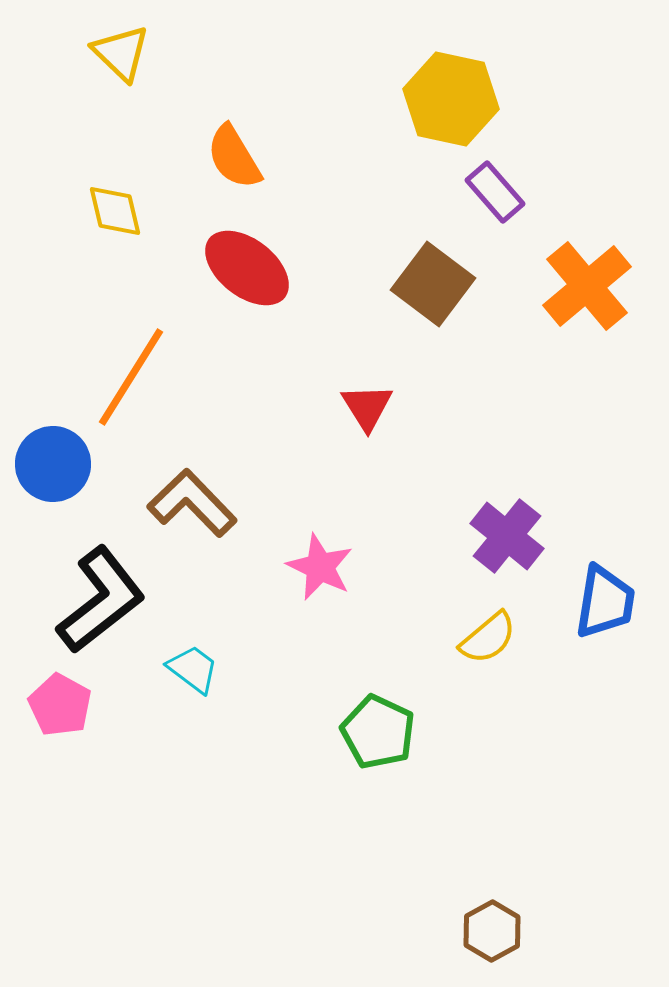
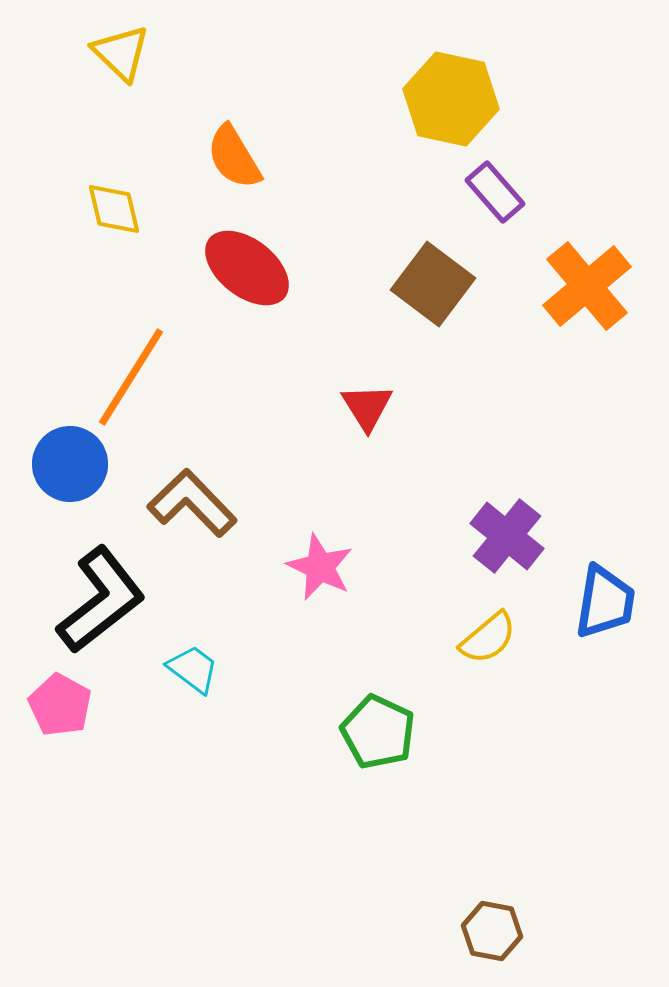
yellow diamond: moved 1 px left, 2 px up
blue circle: moved 17 px right
brown hexagon: rotated 20 degrees counterclockwise
